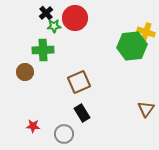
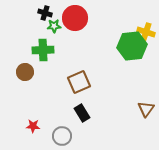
black cross: moved 1 px left; rotated 32 degrees counterclockwise
gray circle: moved 2 px left, 2 px down
